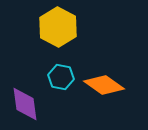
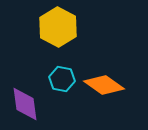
cyan hexagon: moved 1 px right, 2 px down
